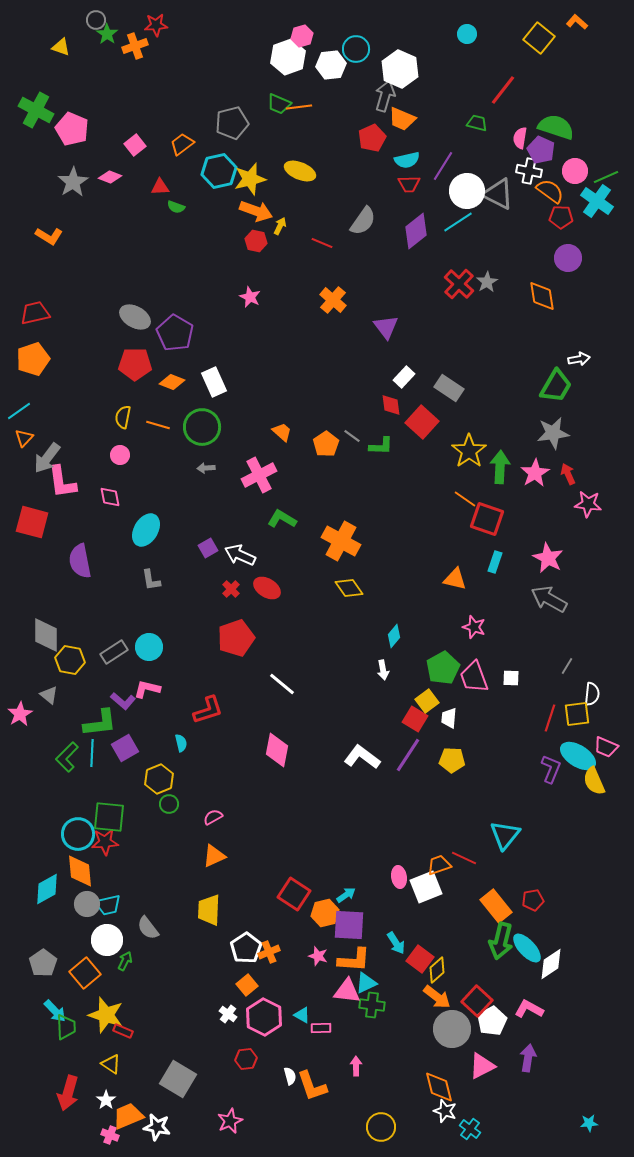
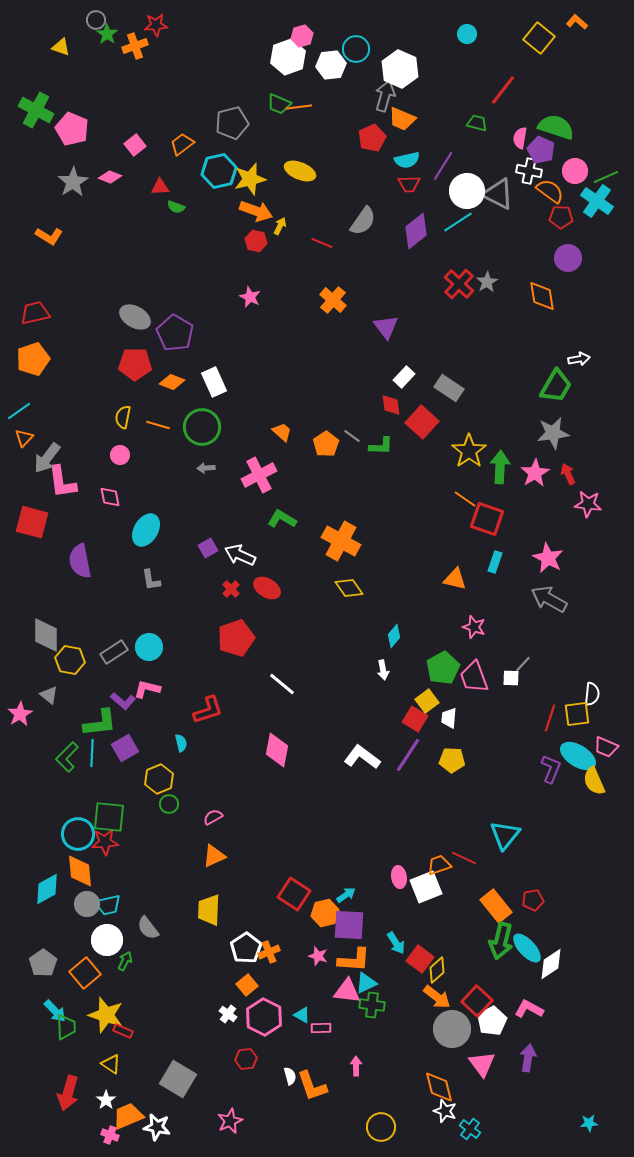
gray line at (567, 666): moved 44 px left, 2 px up; rotated 12 degrees clockwise
pink triangle at (482, 1066): moved 2 px up; rotated 40 degrees counterclockwise
